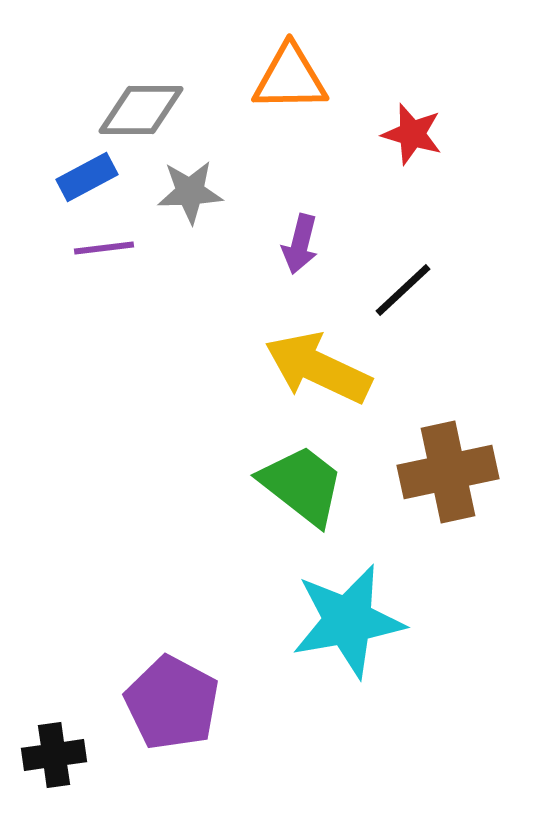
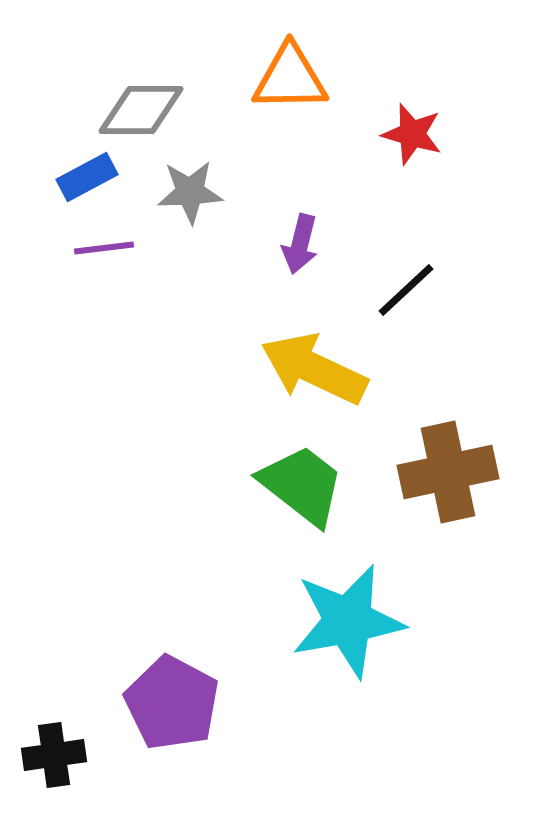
black line: moved 3 px right
yellow arrow: moved 4 px left, 1 px down
